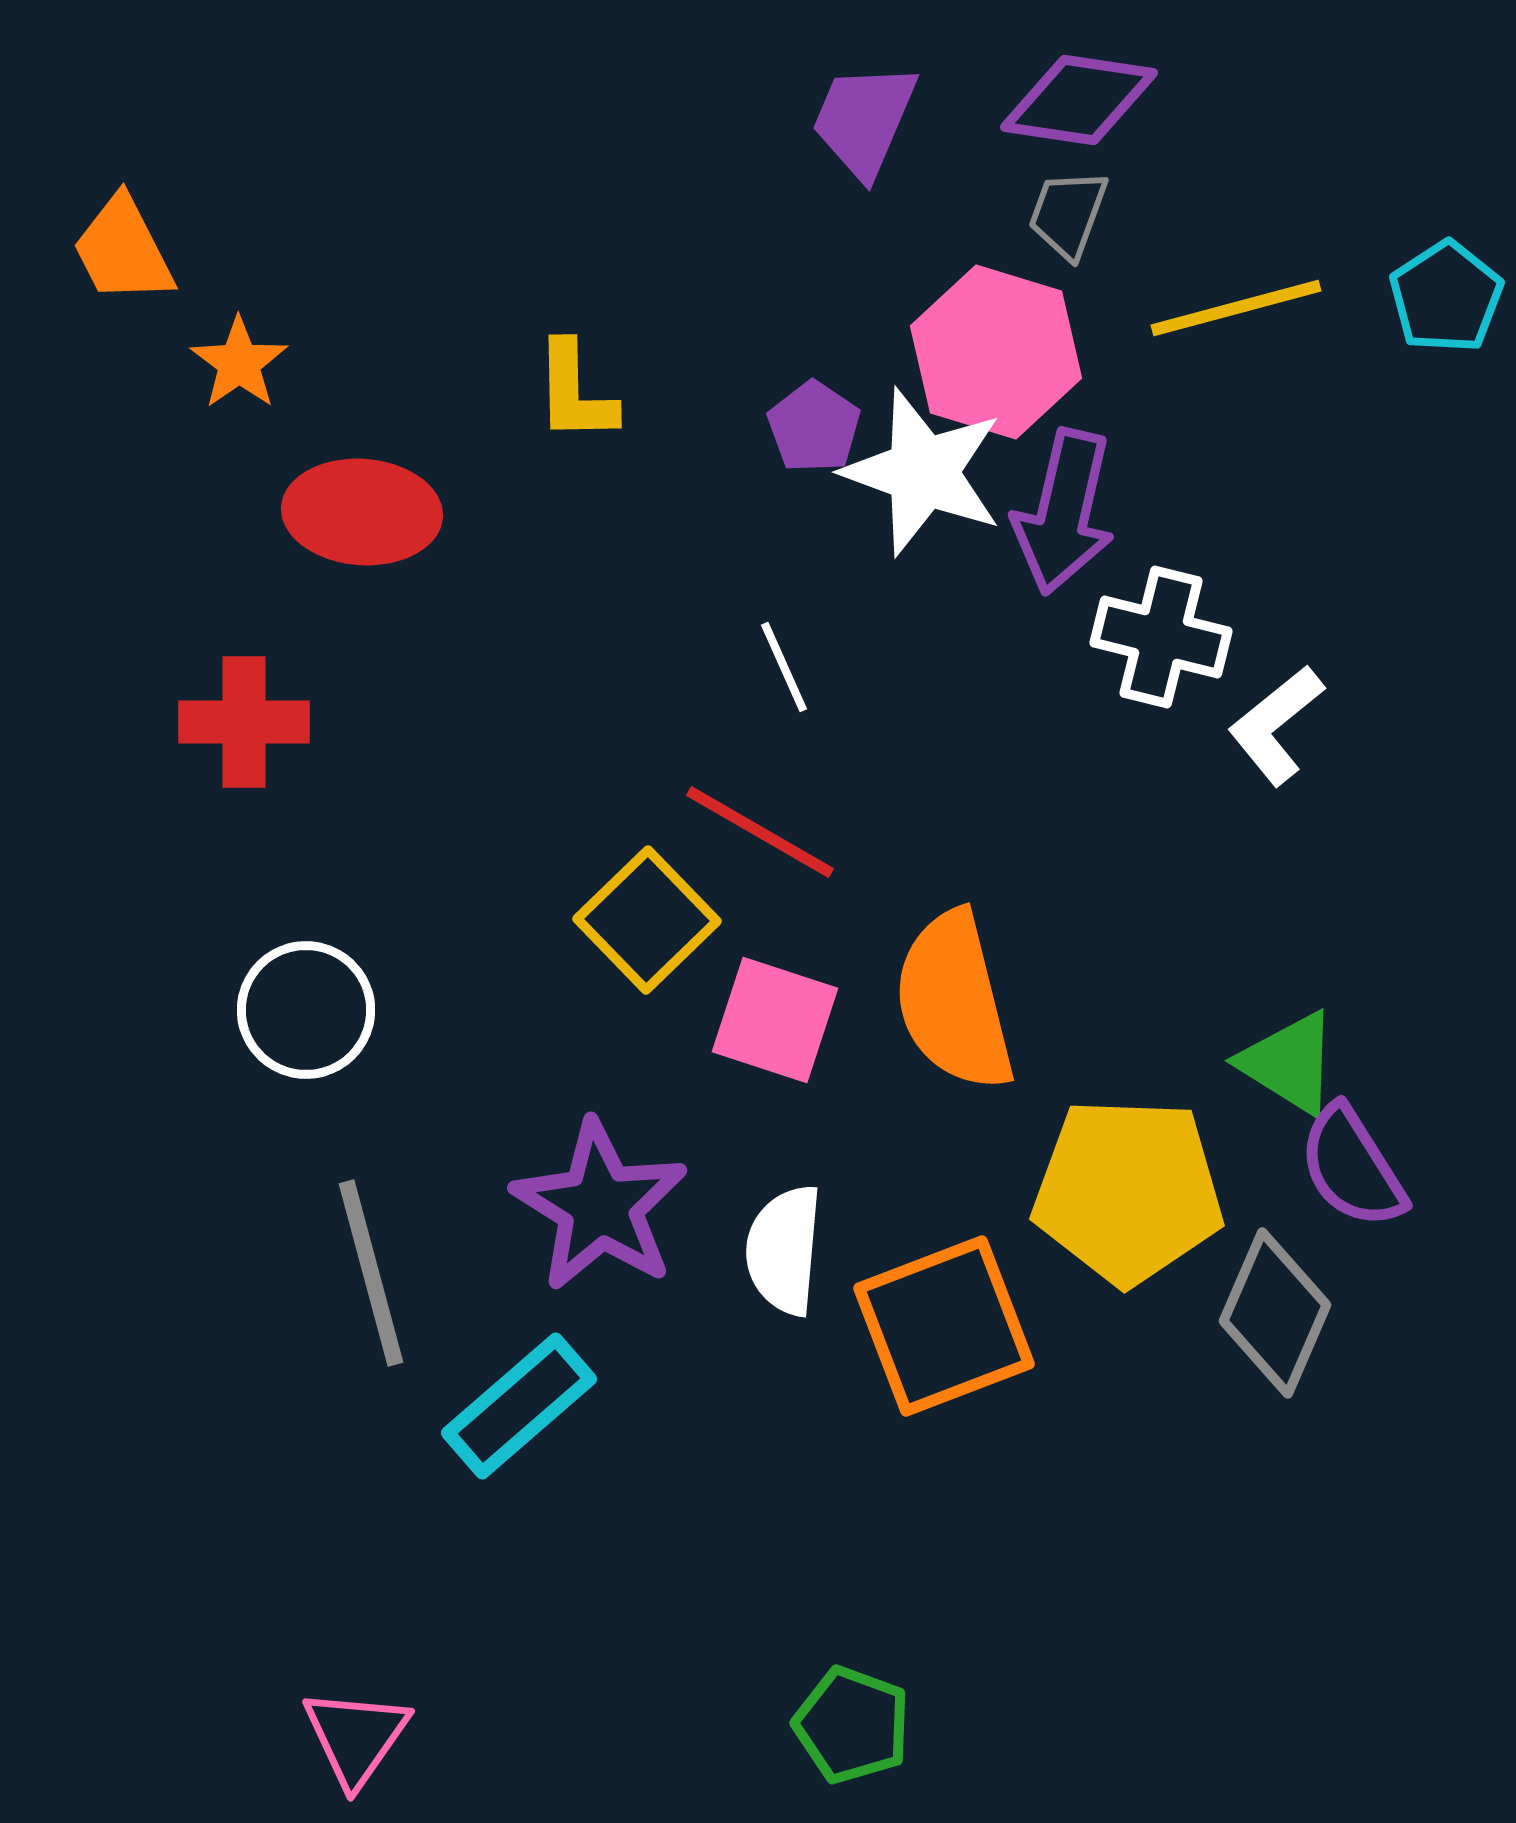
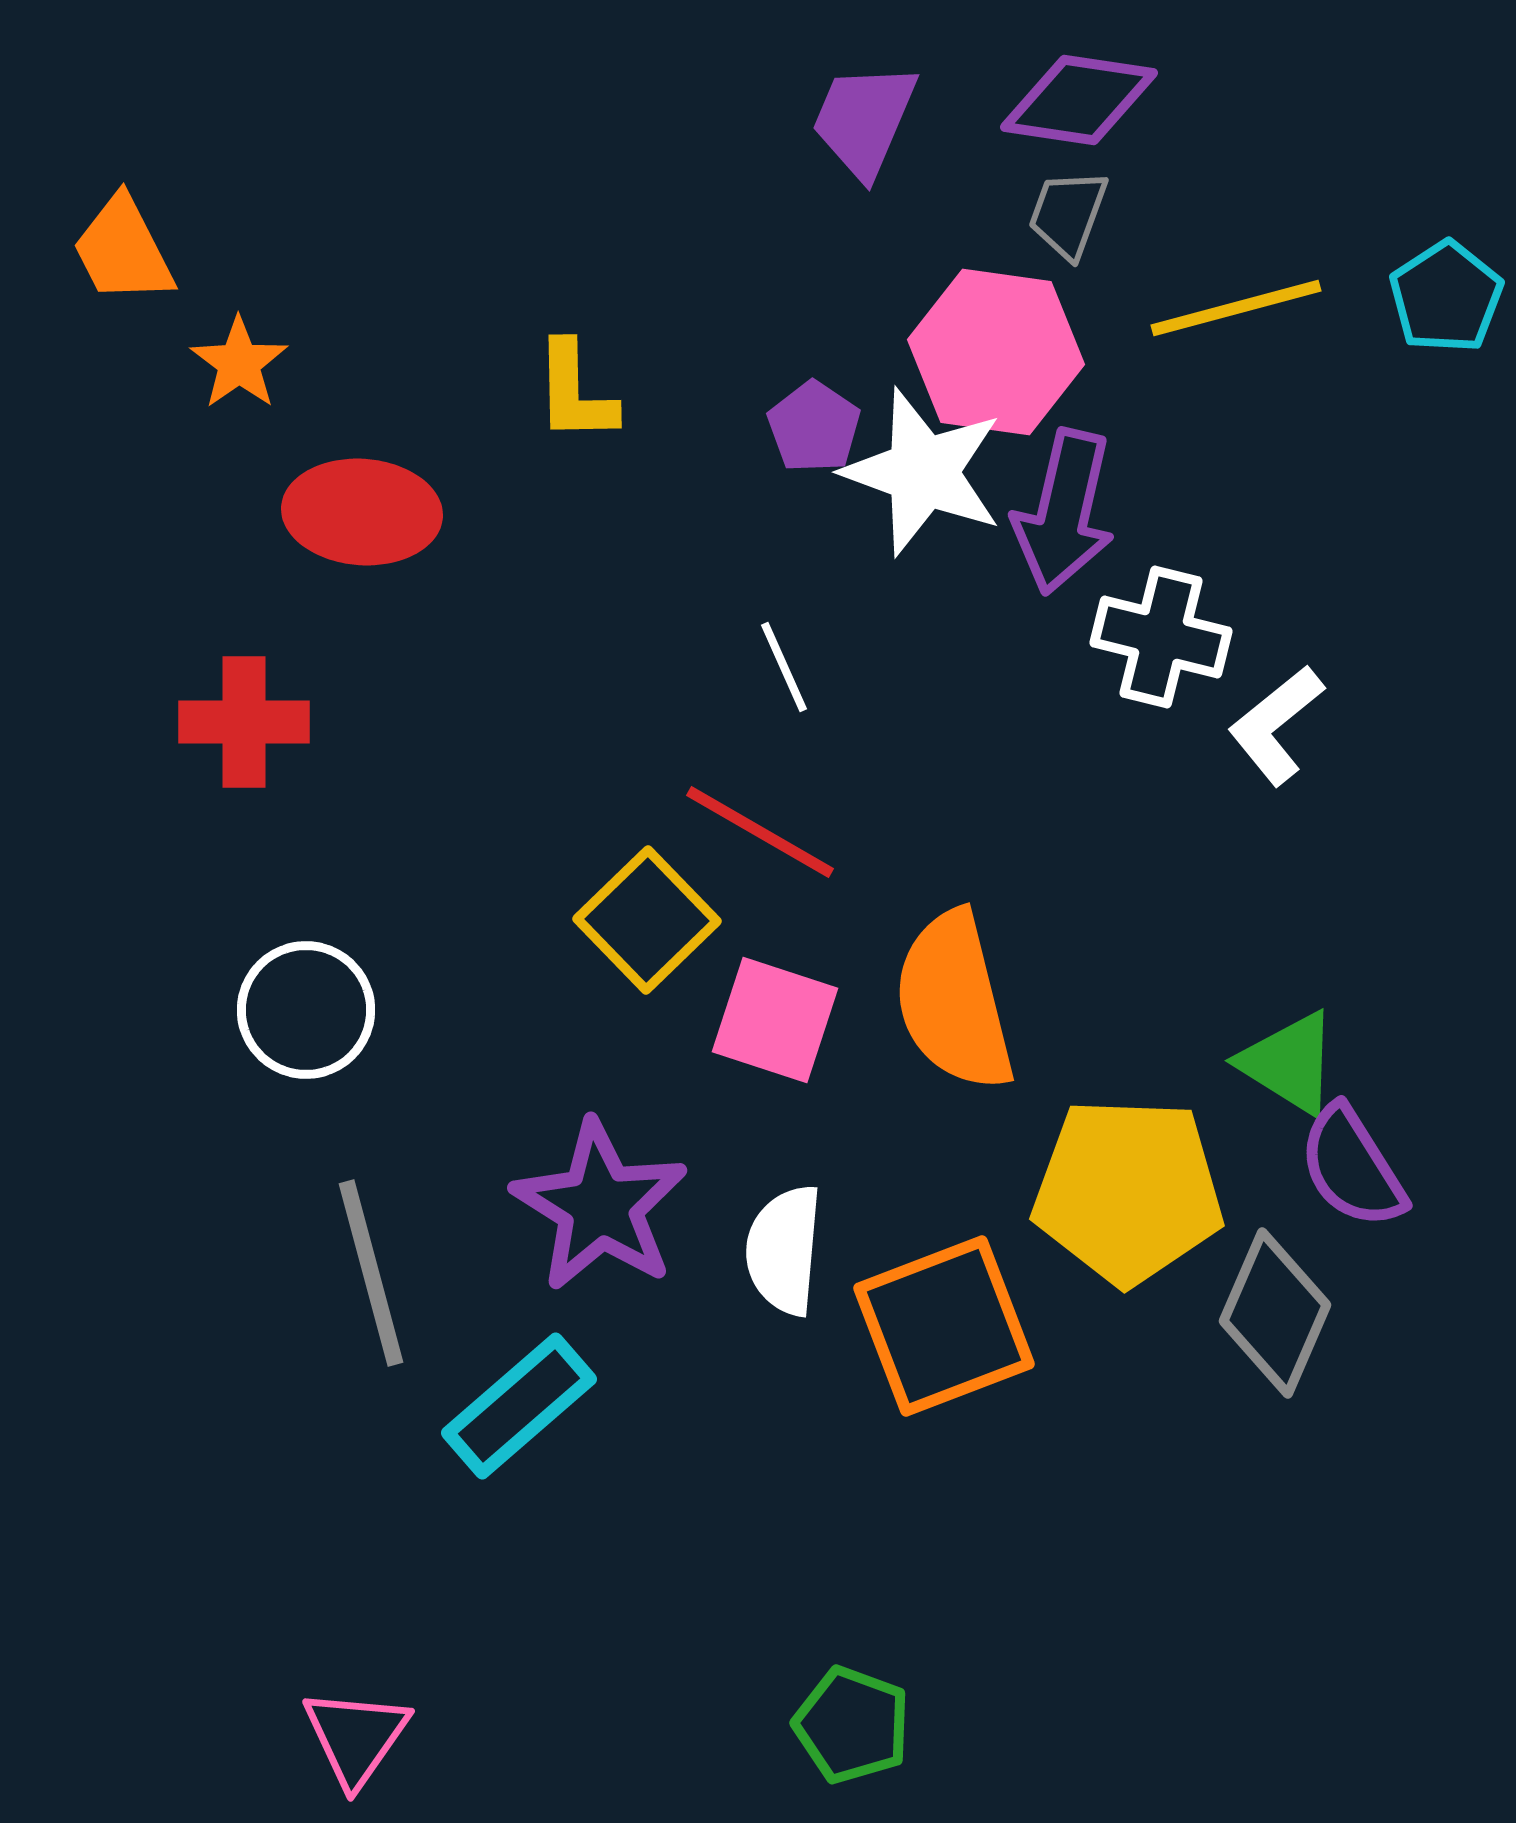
pink hexagon: rotated 9 degrees counterclockwise
